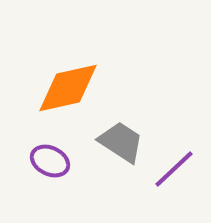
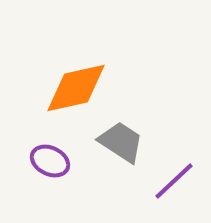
orange diamond: moved 8 px right
purple line: moved 12 px down
